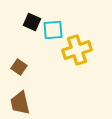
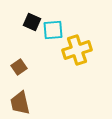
brown square: rotated 21 degrees clockwise
